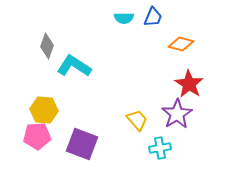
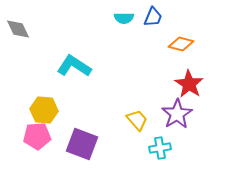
gray diamond: moved 29 px left, 17 px up; rotated 45 degrees counterclockwise
